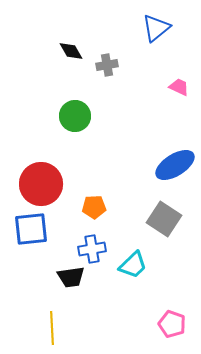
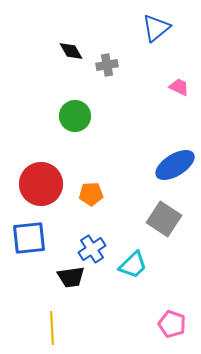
orange pentagon: moved 3 px left, 13 px up
blue square: moved 2 px left, 9 px down
blue cross: rotated 24 degrees counterclockwise
